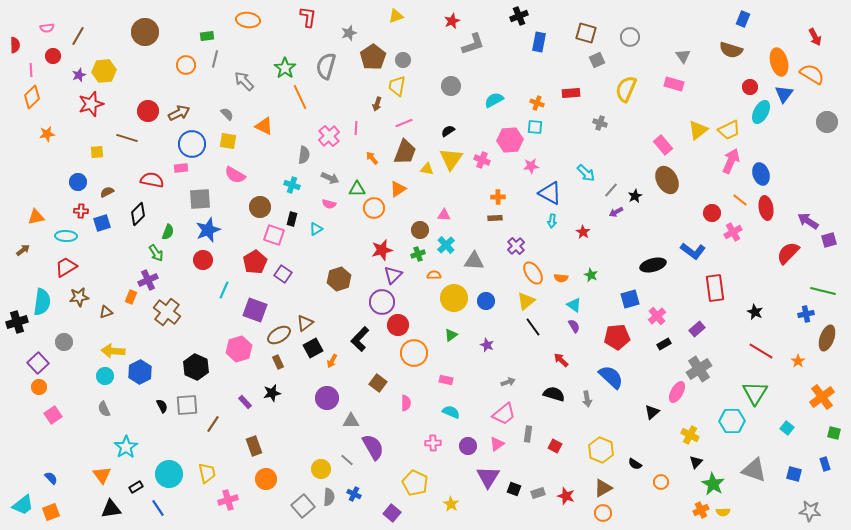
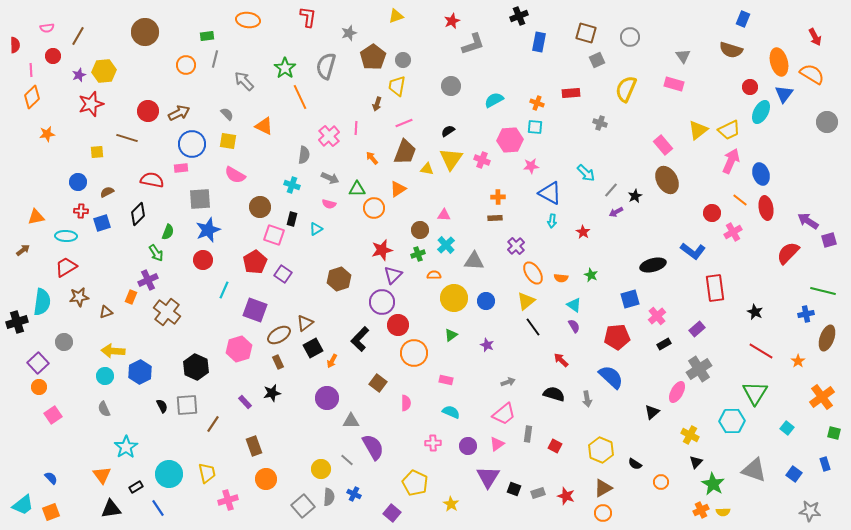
blue square at (794, 474): rotated 21 degrees clockwise
